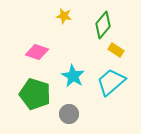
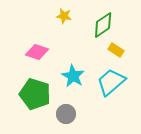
green diamond: rotated 16 degrees clockwise
gray circle: moved 3 px left
